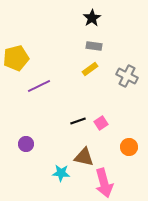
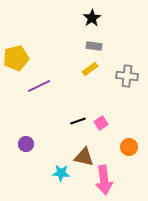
gray cross: rotated 20 degrees counterclockwise
pink arrow: moved 3 px up; rotated 8 degrees clockwise
